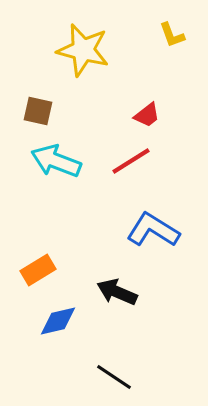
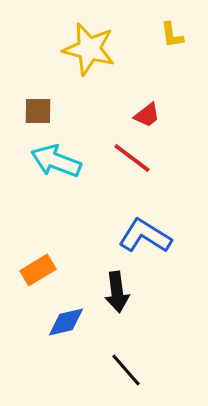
yellow L-shape: rotated 12 degrees clockwise
yellow star: moved 6 px right, 1 px up
brown square: rotated 12 degrees counterclockwise
red line: moved 1 px right, 3 px up; rotated 69 degrees clockwise
blue L-shape: moved 8 px left, 6 px down
black arrow: rotated 120 degrees counterclockwise
blue diamond: moved 8 px right, 1 px down
black line: moved 12 px right, 7 px up; rotated 15 degrees clockwise
